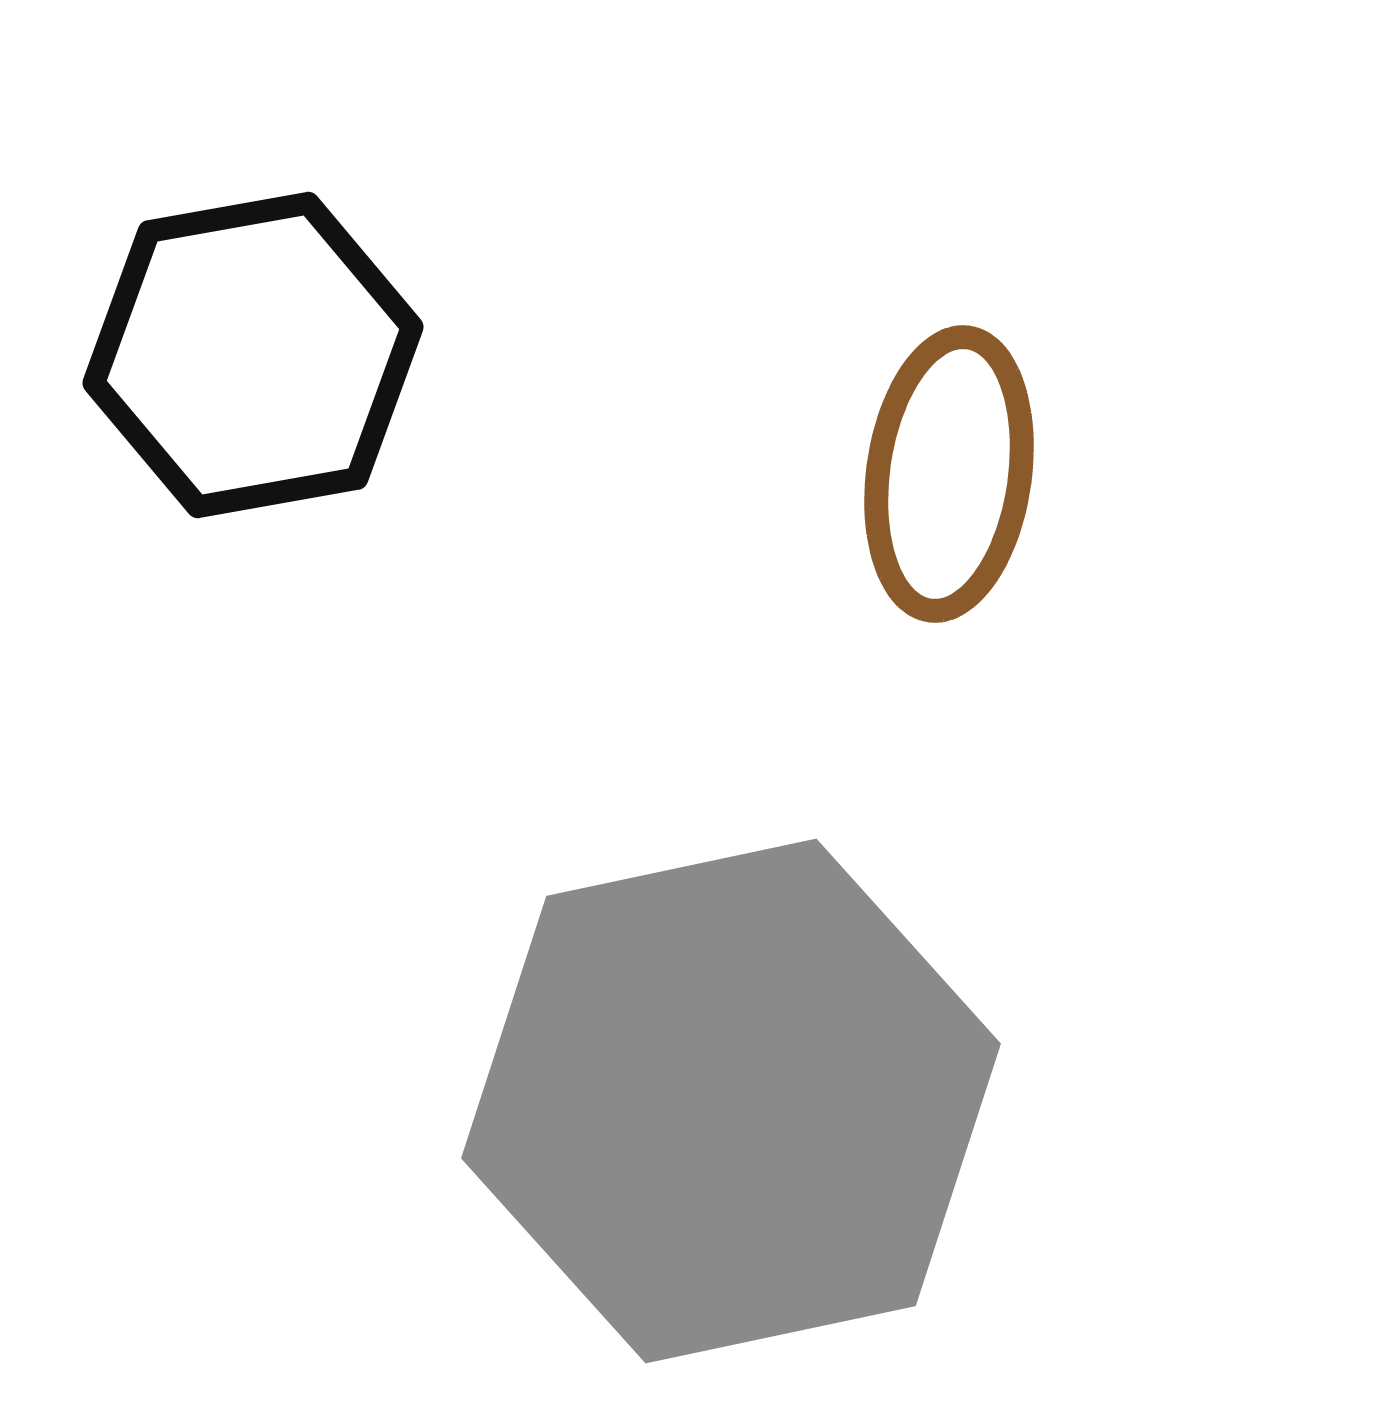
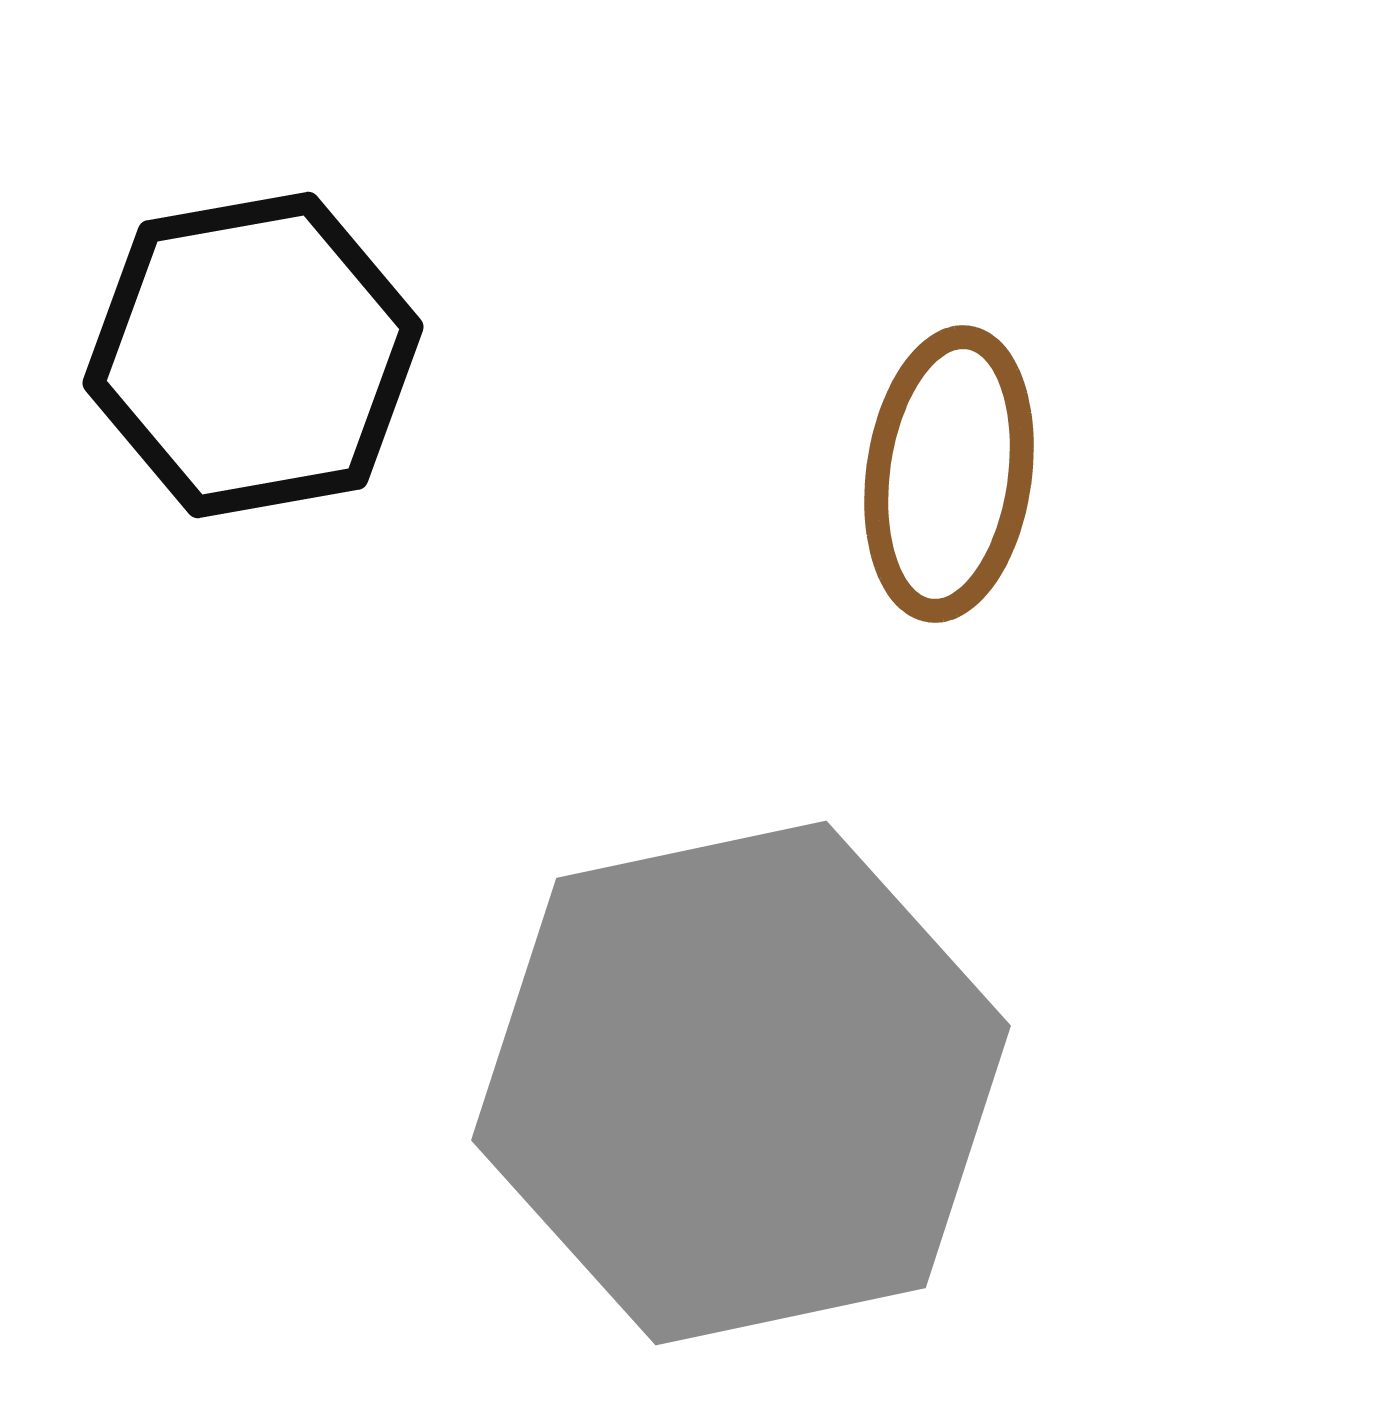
gray hexagon: moved 10 px right, 18 px up
